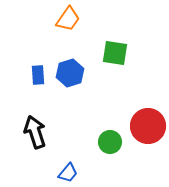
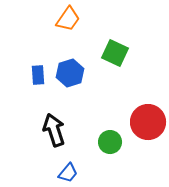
green square: rotated 16 degrees clockwise
red circle: moved 4 px up
black arrow: moved 19 px right, 2 px up
